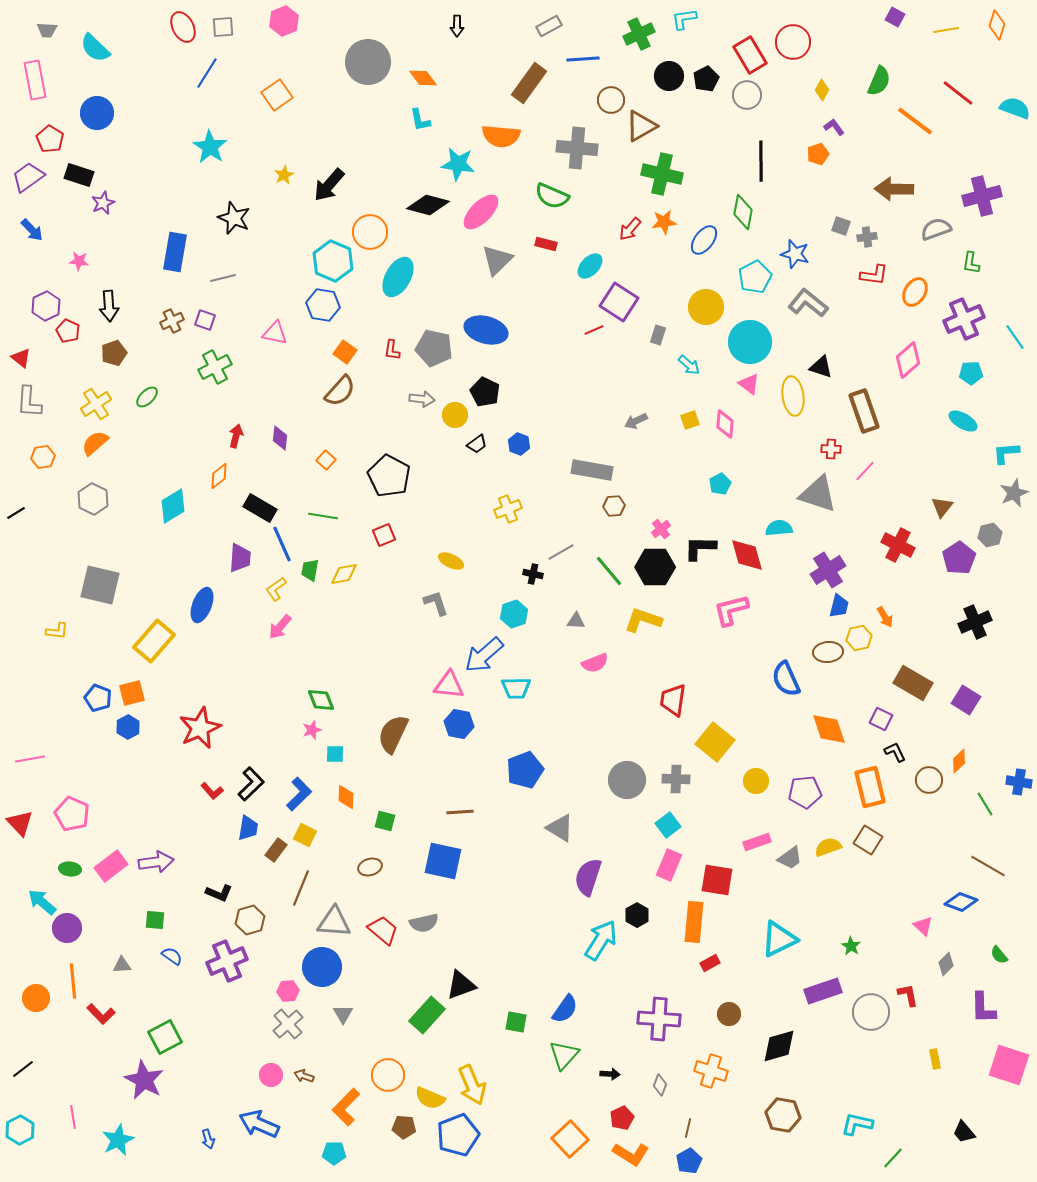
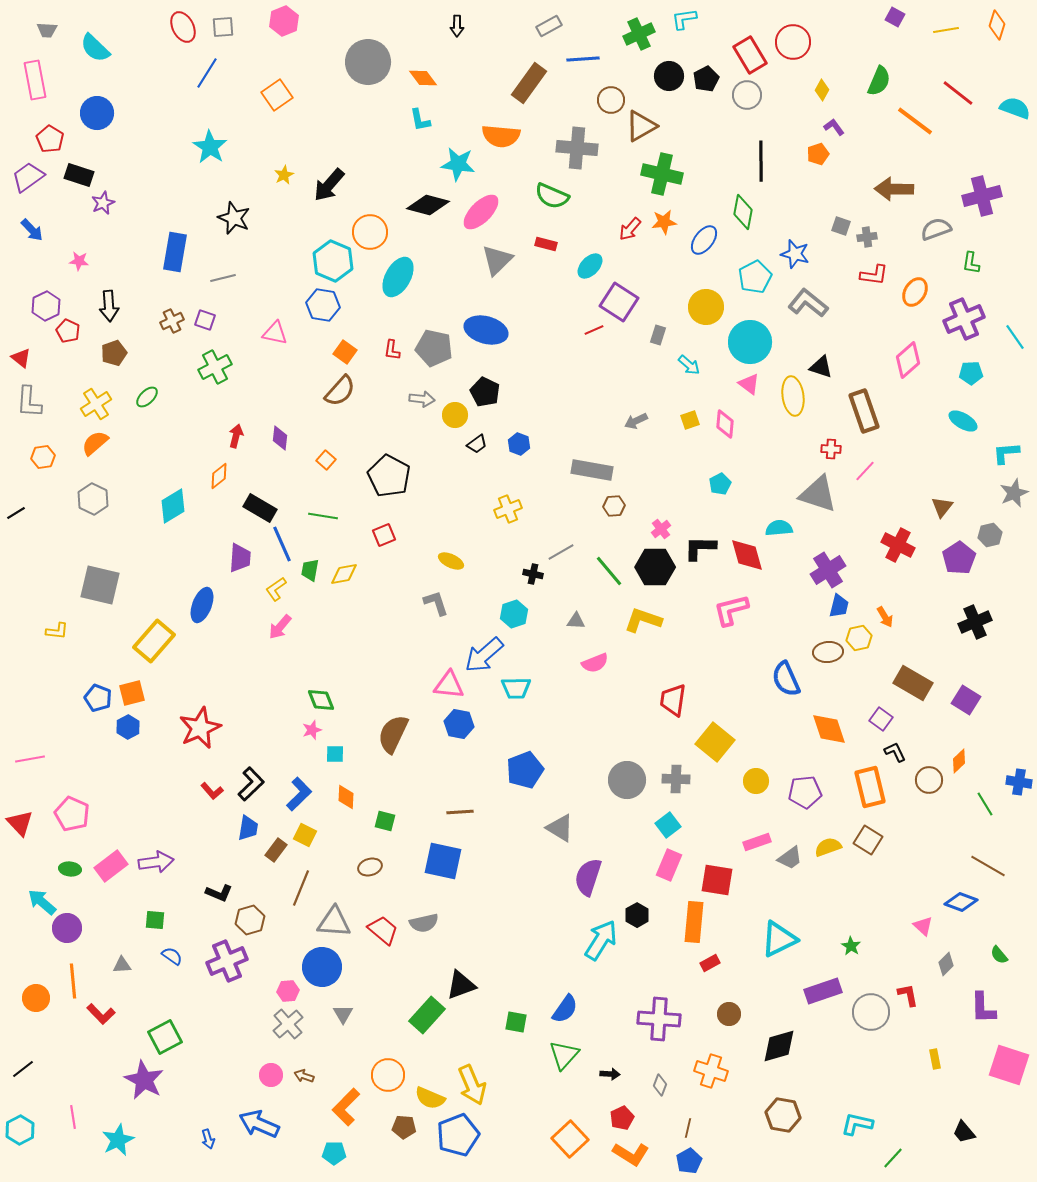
purple square at (881, 719): rotated 10 degrees clockwise
